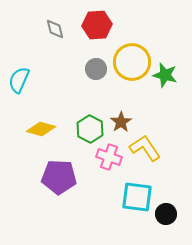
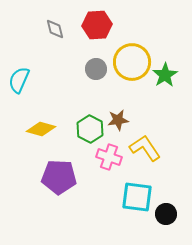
green star: rotated 25 degrees clockwise
brown star: moved 3 px left, 2 px up; rotated 25 degrees clockwise
